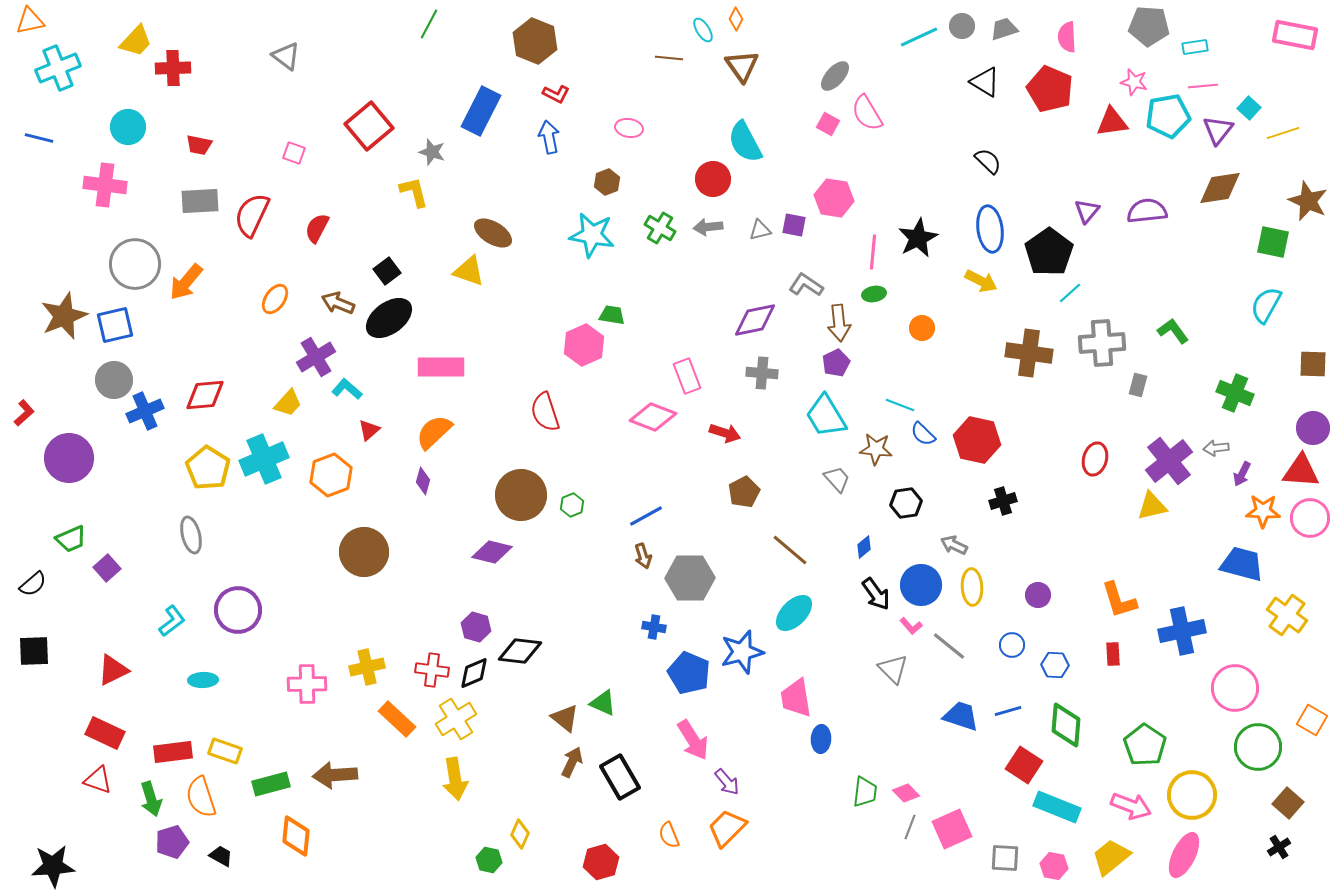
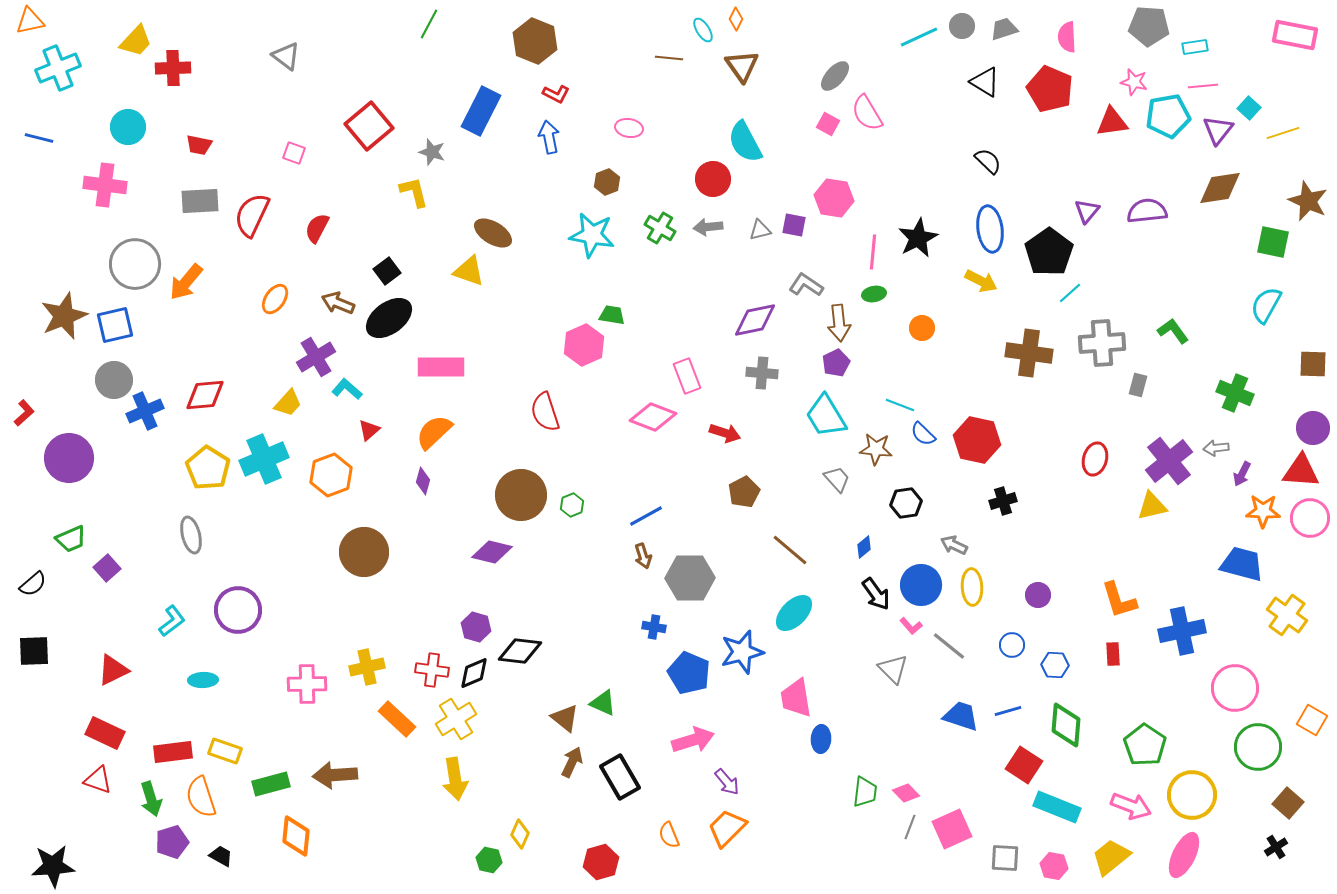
pink arrow at (693, 740): rotated 75 degrees counterclockwise
black cross at (1279, 847): moved 3 px left
